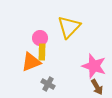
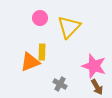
pink circle: moved 20 px up
orange triangle: moved 1 px left
gray cross: moved 12 px right
